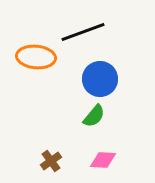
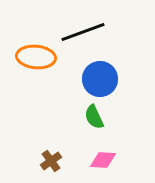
green semicircle: moved 1 px down; rotated 115 degrees clockwise
